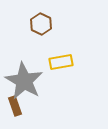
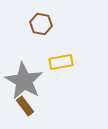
brown hexagon: rotated 15 degrees counterclockwise
brown rectangle: moved 10 px right; rotated 18 degrees counterclockwise
